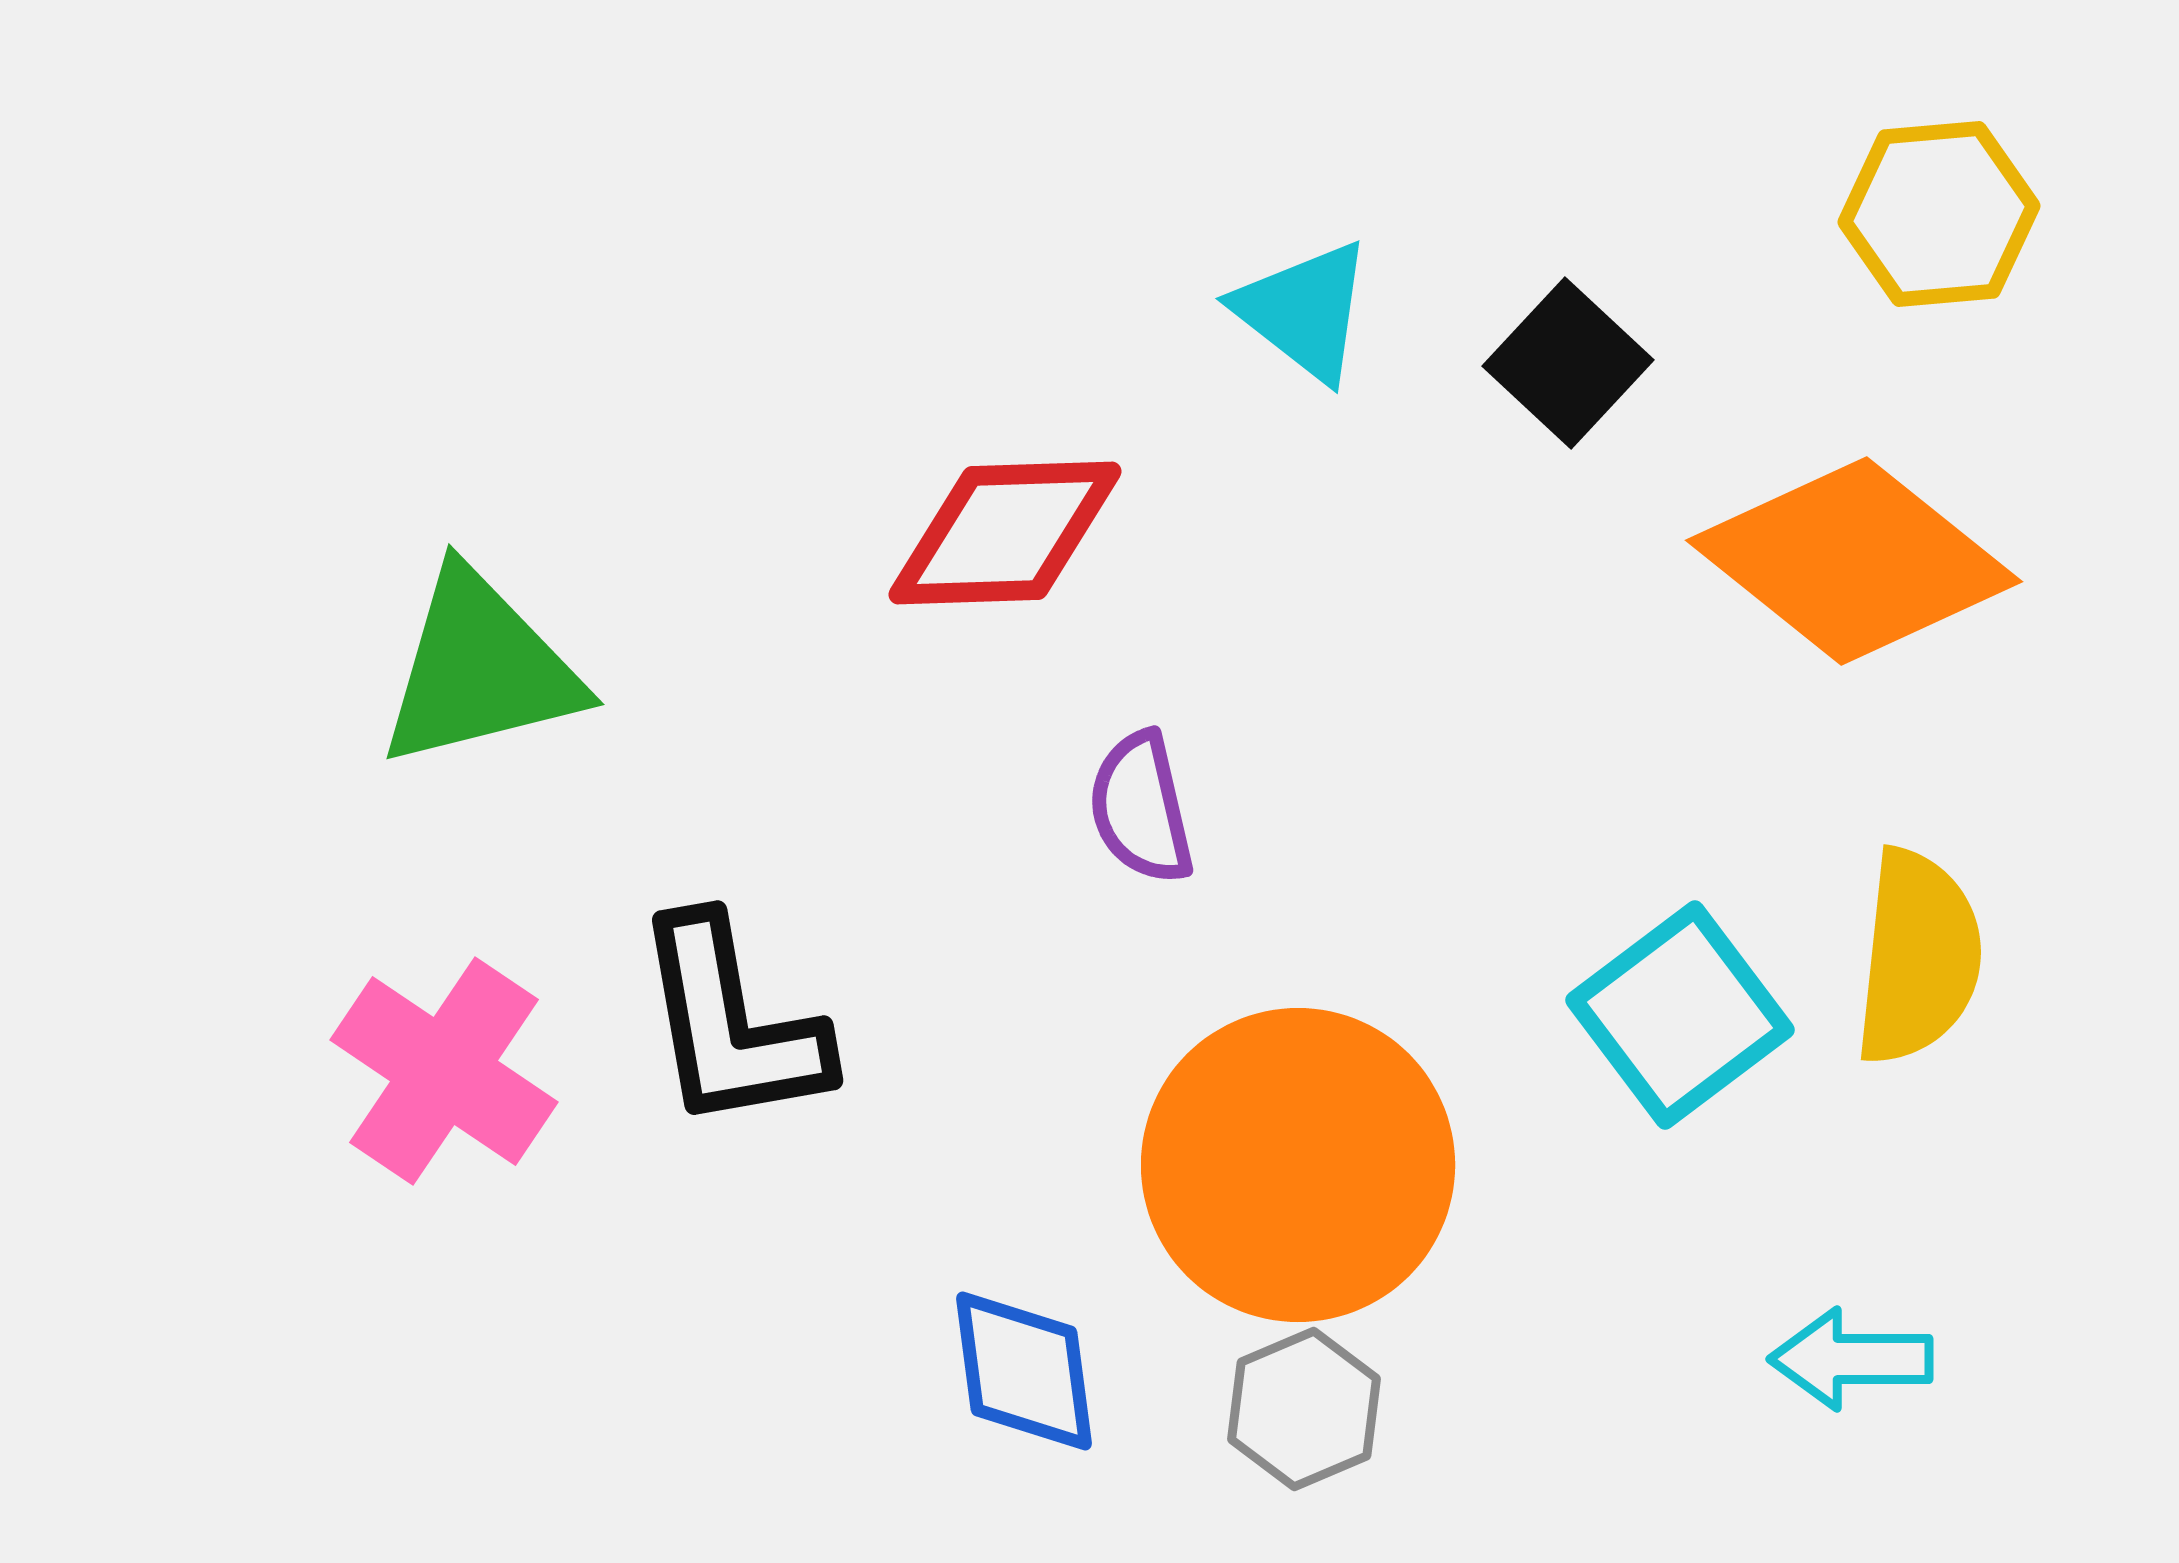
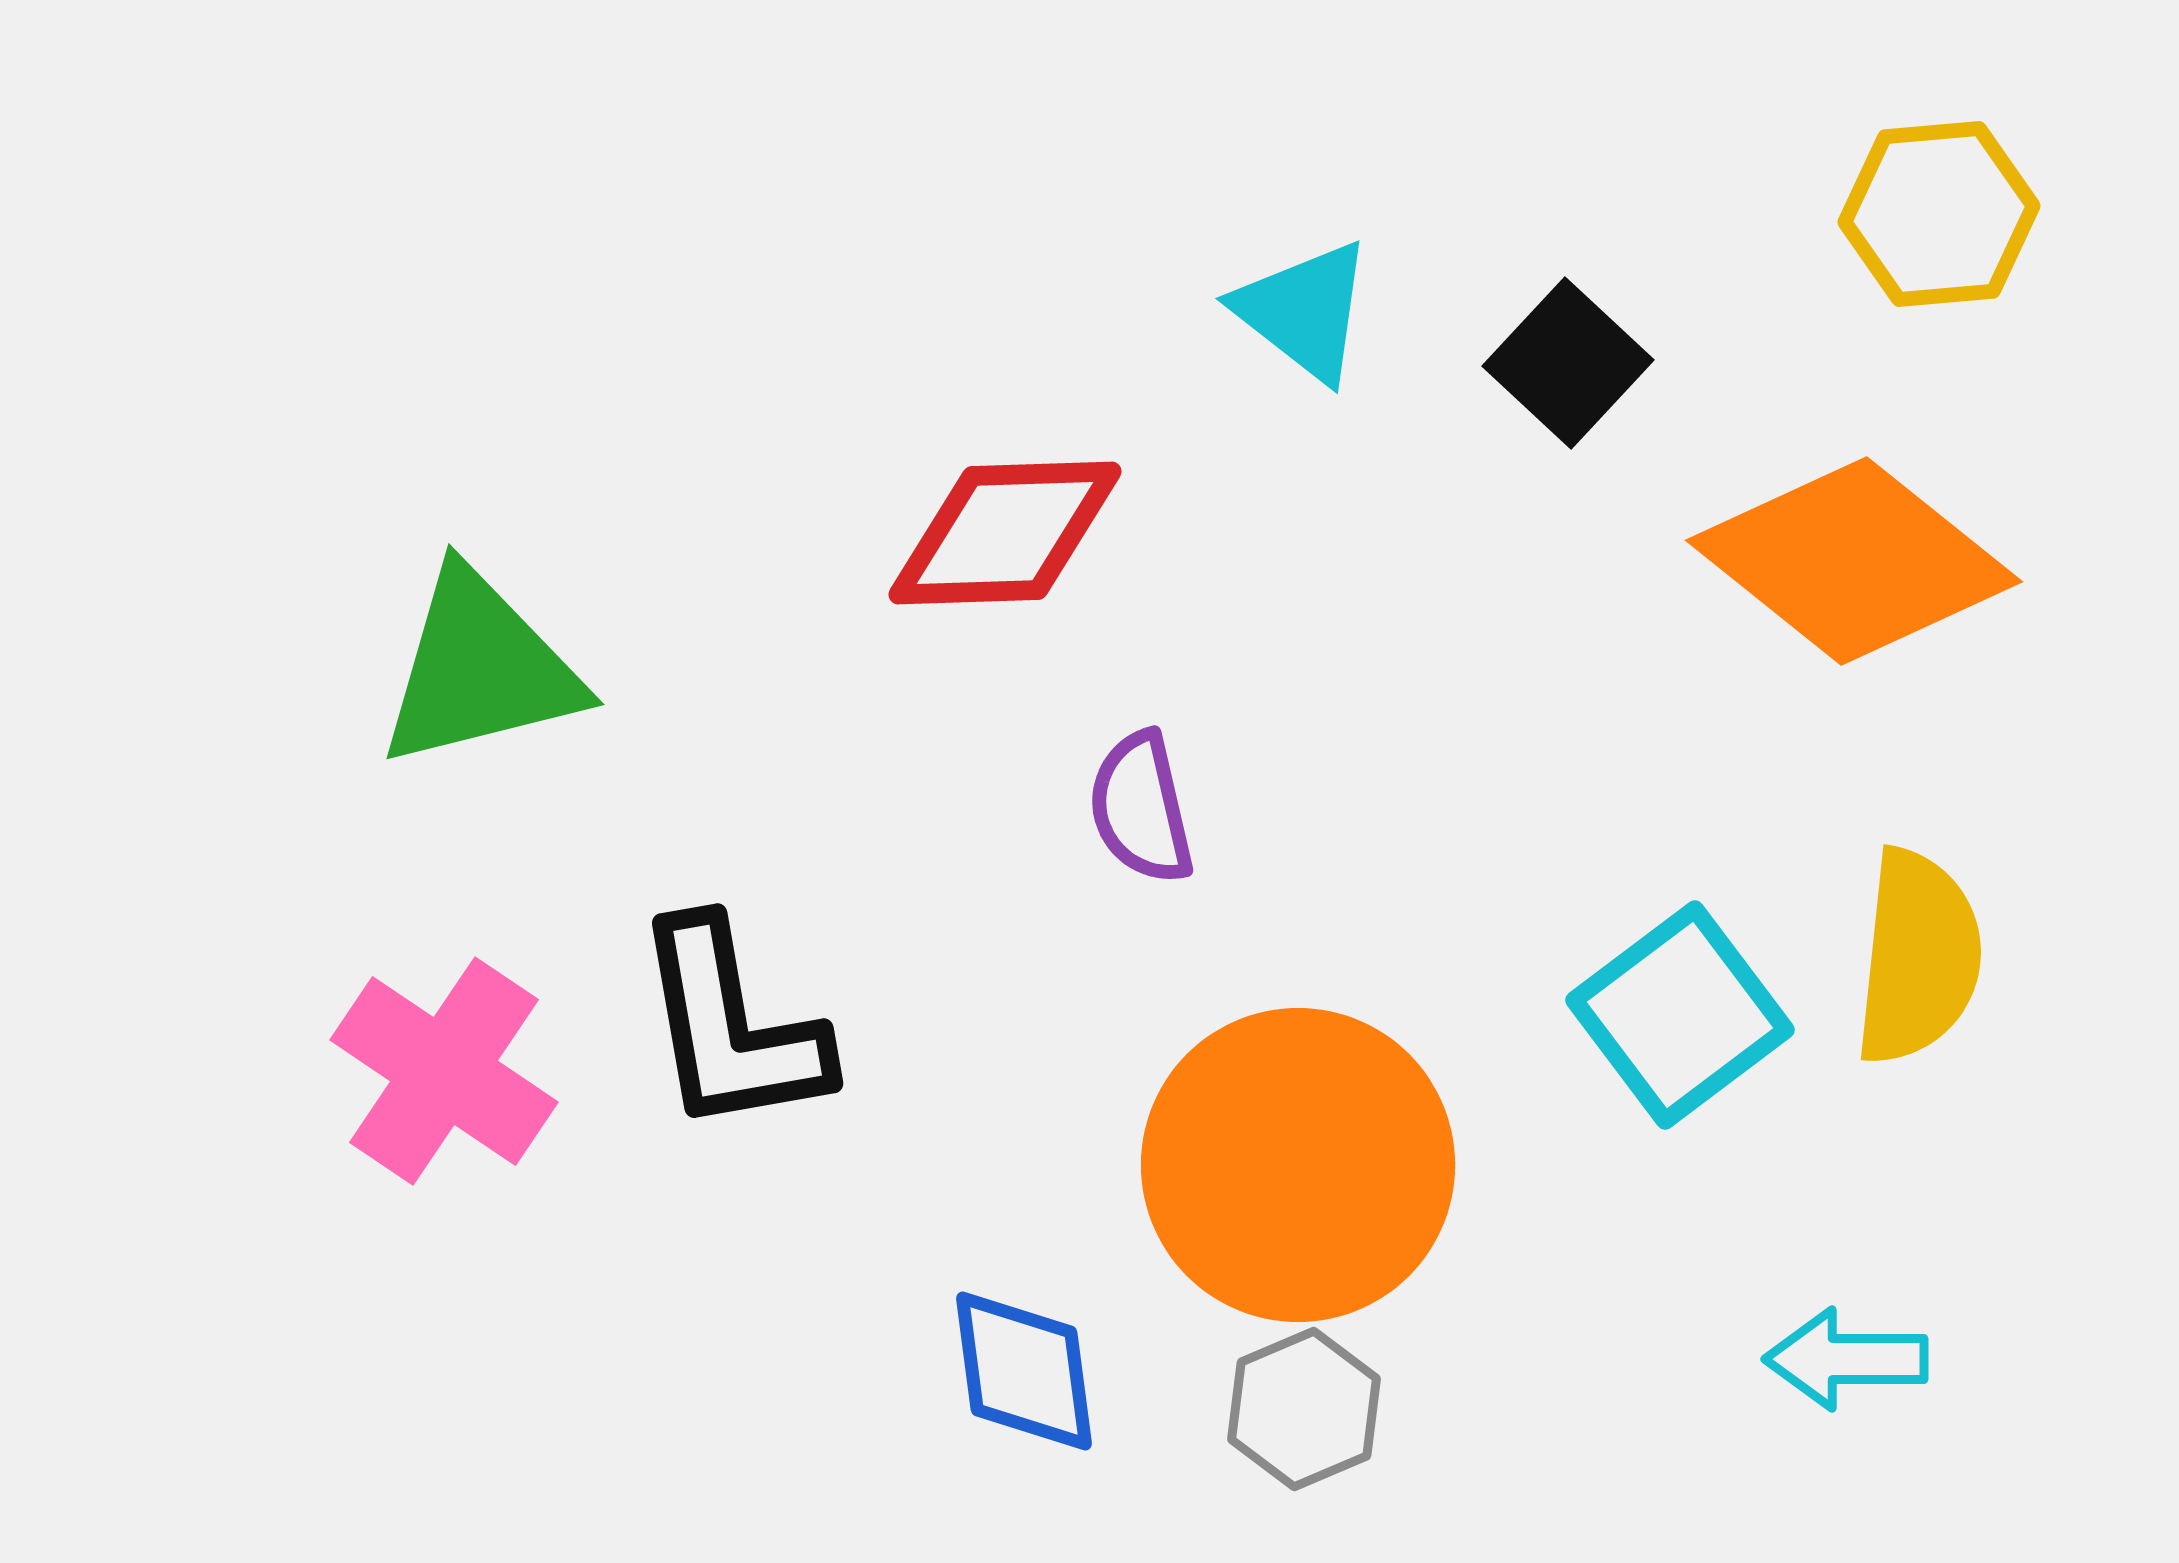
black L-shape: moved 3 px down
cyan arrow: moved 5 px left
